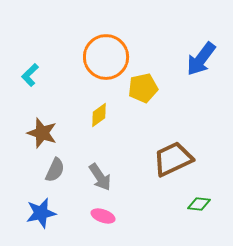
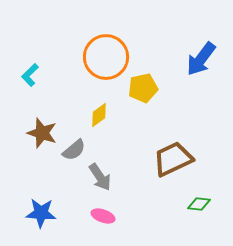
gray semicircle: moved 19 px right, 20 px up; rotated 25 degrees clockwise
blue star: rotated 16 degrees clockwise
